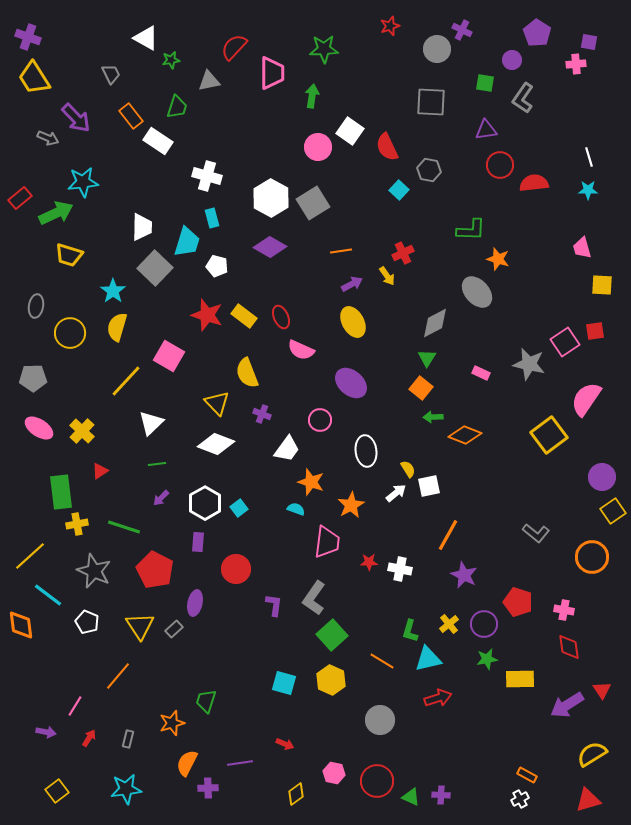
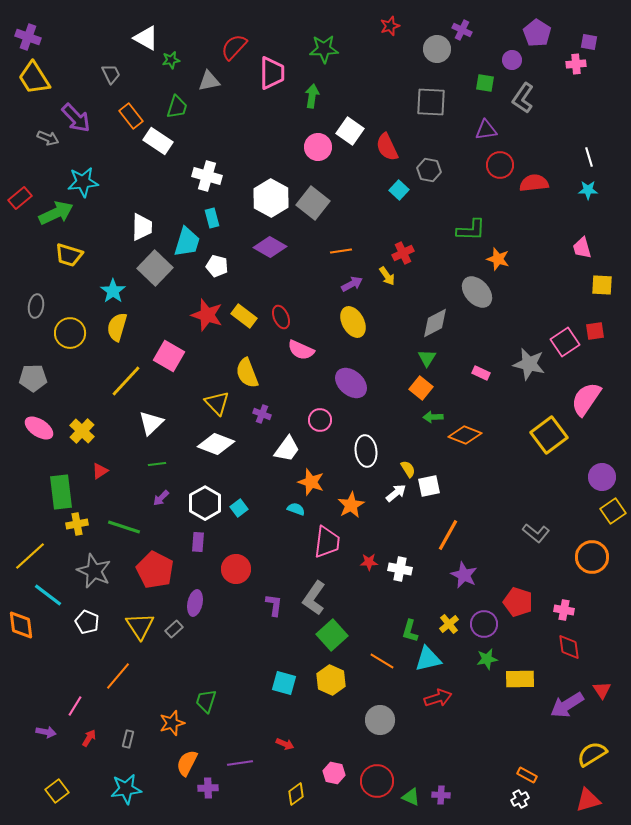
gray square at (313, 203): rotated 20 degrees counterclockwise
